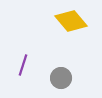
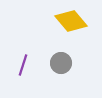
gray circle: moved 15 px up
